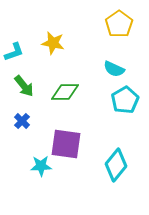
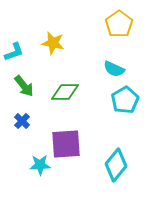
purple square: rotated 12 degrees counterclockwise
cyan star: moved 1 px left, 1 px up
